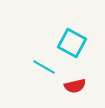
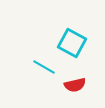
red semicircle: moved 1 px up
